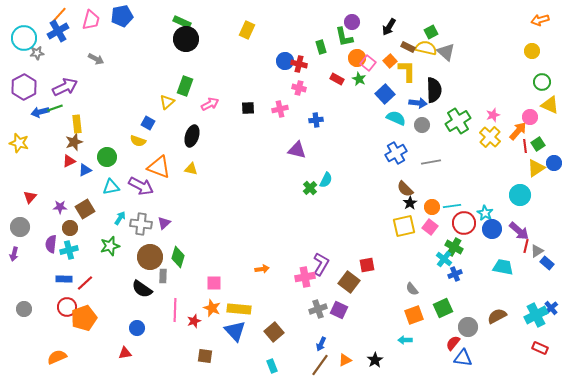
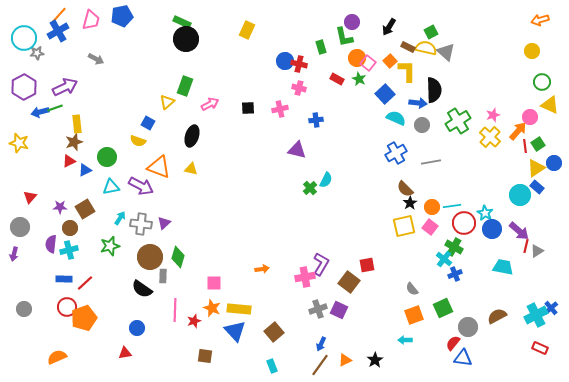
blue rectangle at (547, 263): moved 10 px left, 76 px up
